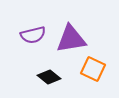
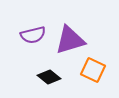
purple triangle: moved 1 px left, 1 px down; rotated 8 degrees counterclockwise
orange square: moved 1 px down
